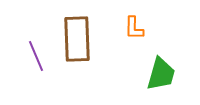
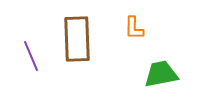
purple line: moved 5 px left
green trapezoid: rotated 117 degrees counterclockwise
